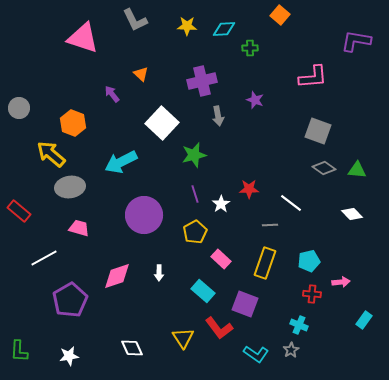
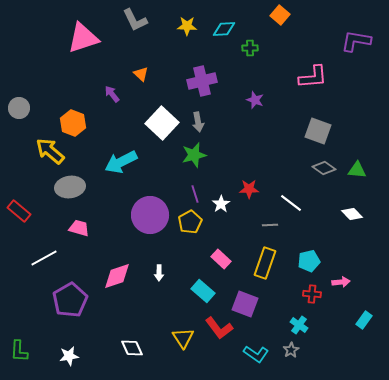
pink triangle at (83, 38): rotated 36 degrees counterclockwise
gray arrow at (218, 116): moved 20 px left, 6 px down
yellow arrow at (51, 154): moved 1 px left, 3 px up
purple circle at (144, 215): moved 6 px right
yellow pentagon at (195, 232): moved 5 px left, 10 px up
cyan cross at (299, 325): rotated 12 degrees clockwise
